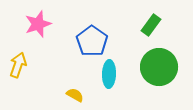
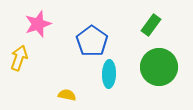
yellow arrow: moved 1 px right, 7 px up
yellow semicircle: moved 8 px left; rotated 18 degrees counterclockwise
